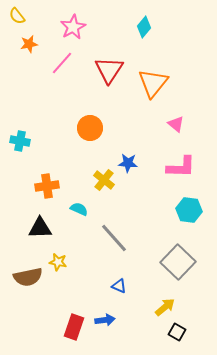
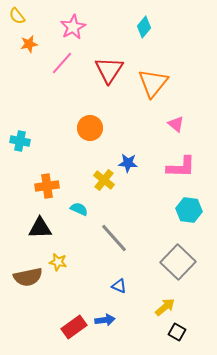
red rectangle: rotated 35 degrees clockwise
